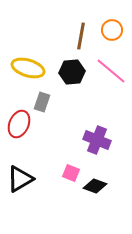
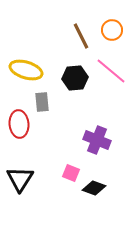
brown line: rotated 36 degrees counterclockwise
yellow ellipse: moved 2 px left, 2 px down
black hexagon: moved 3 px right, 6 px down
gray rectangle: rotated 24 degrees counterclockwise
red ellipse: rotated 28 degrees counterclockwise
black triangle: rotated 28 degrees counterclockwise
black diamond: moved 1 px left, 2 px down
